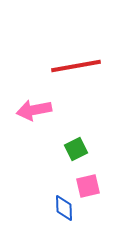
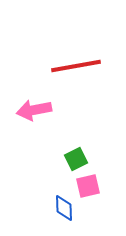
green square: moved 10 px down
